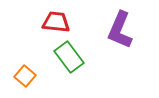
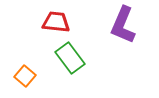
purple L-shape: moved 3 px right, 5 px up
green rectangle: moved 1 px right, 1 px down
